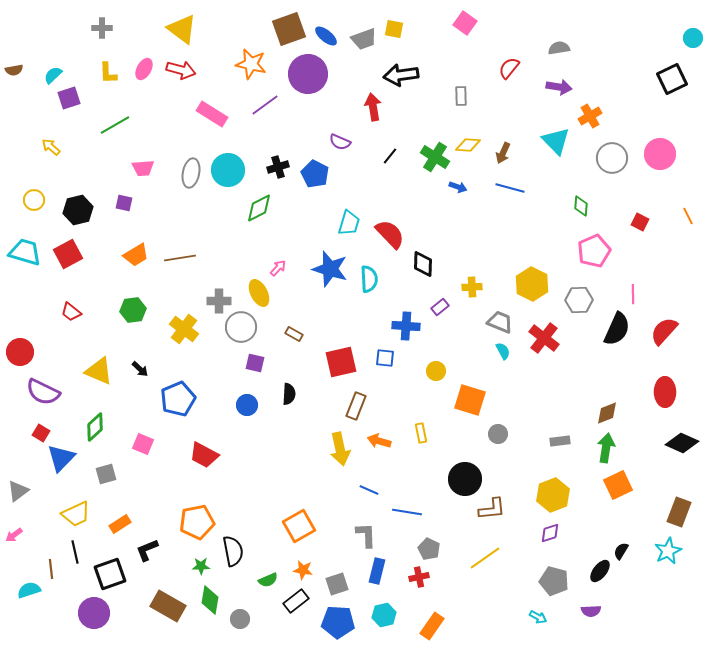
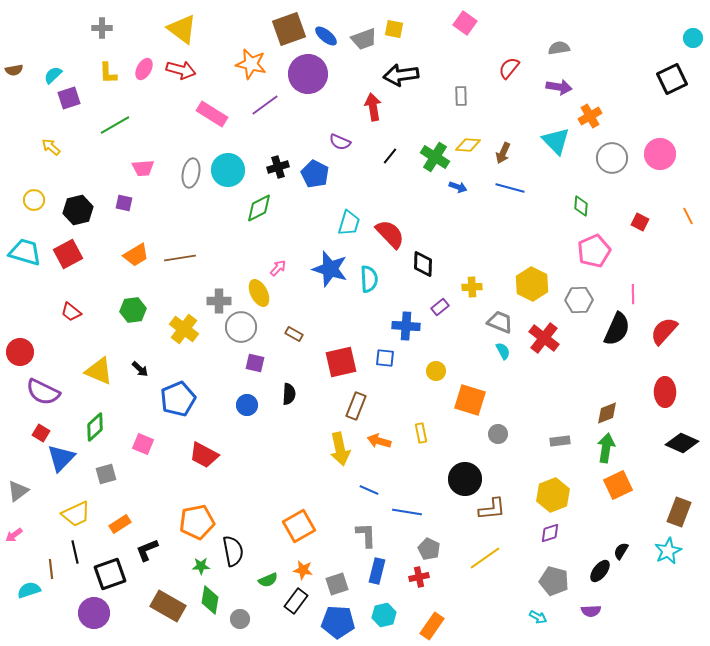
black rectangle at (296, 601): rotated 15 degrees counterclockwise
